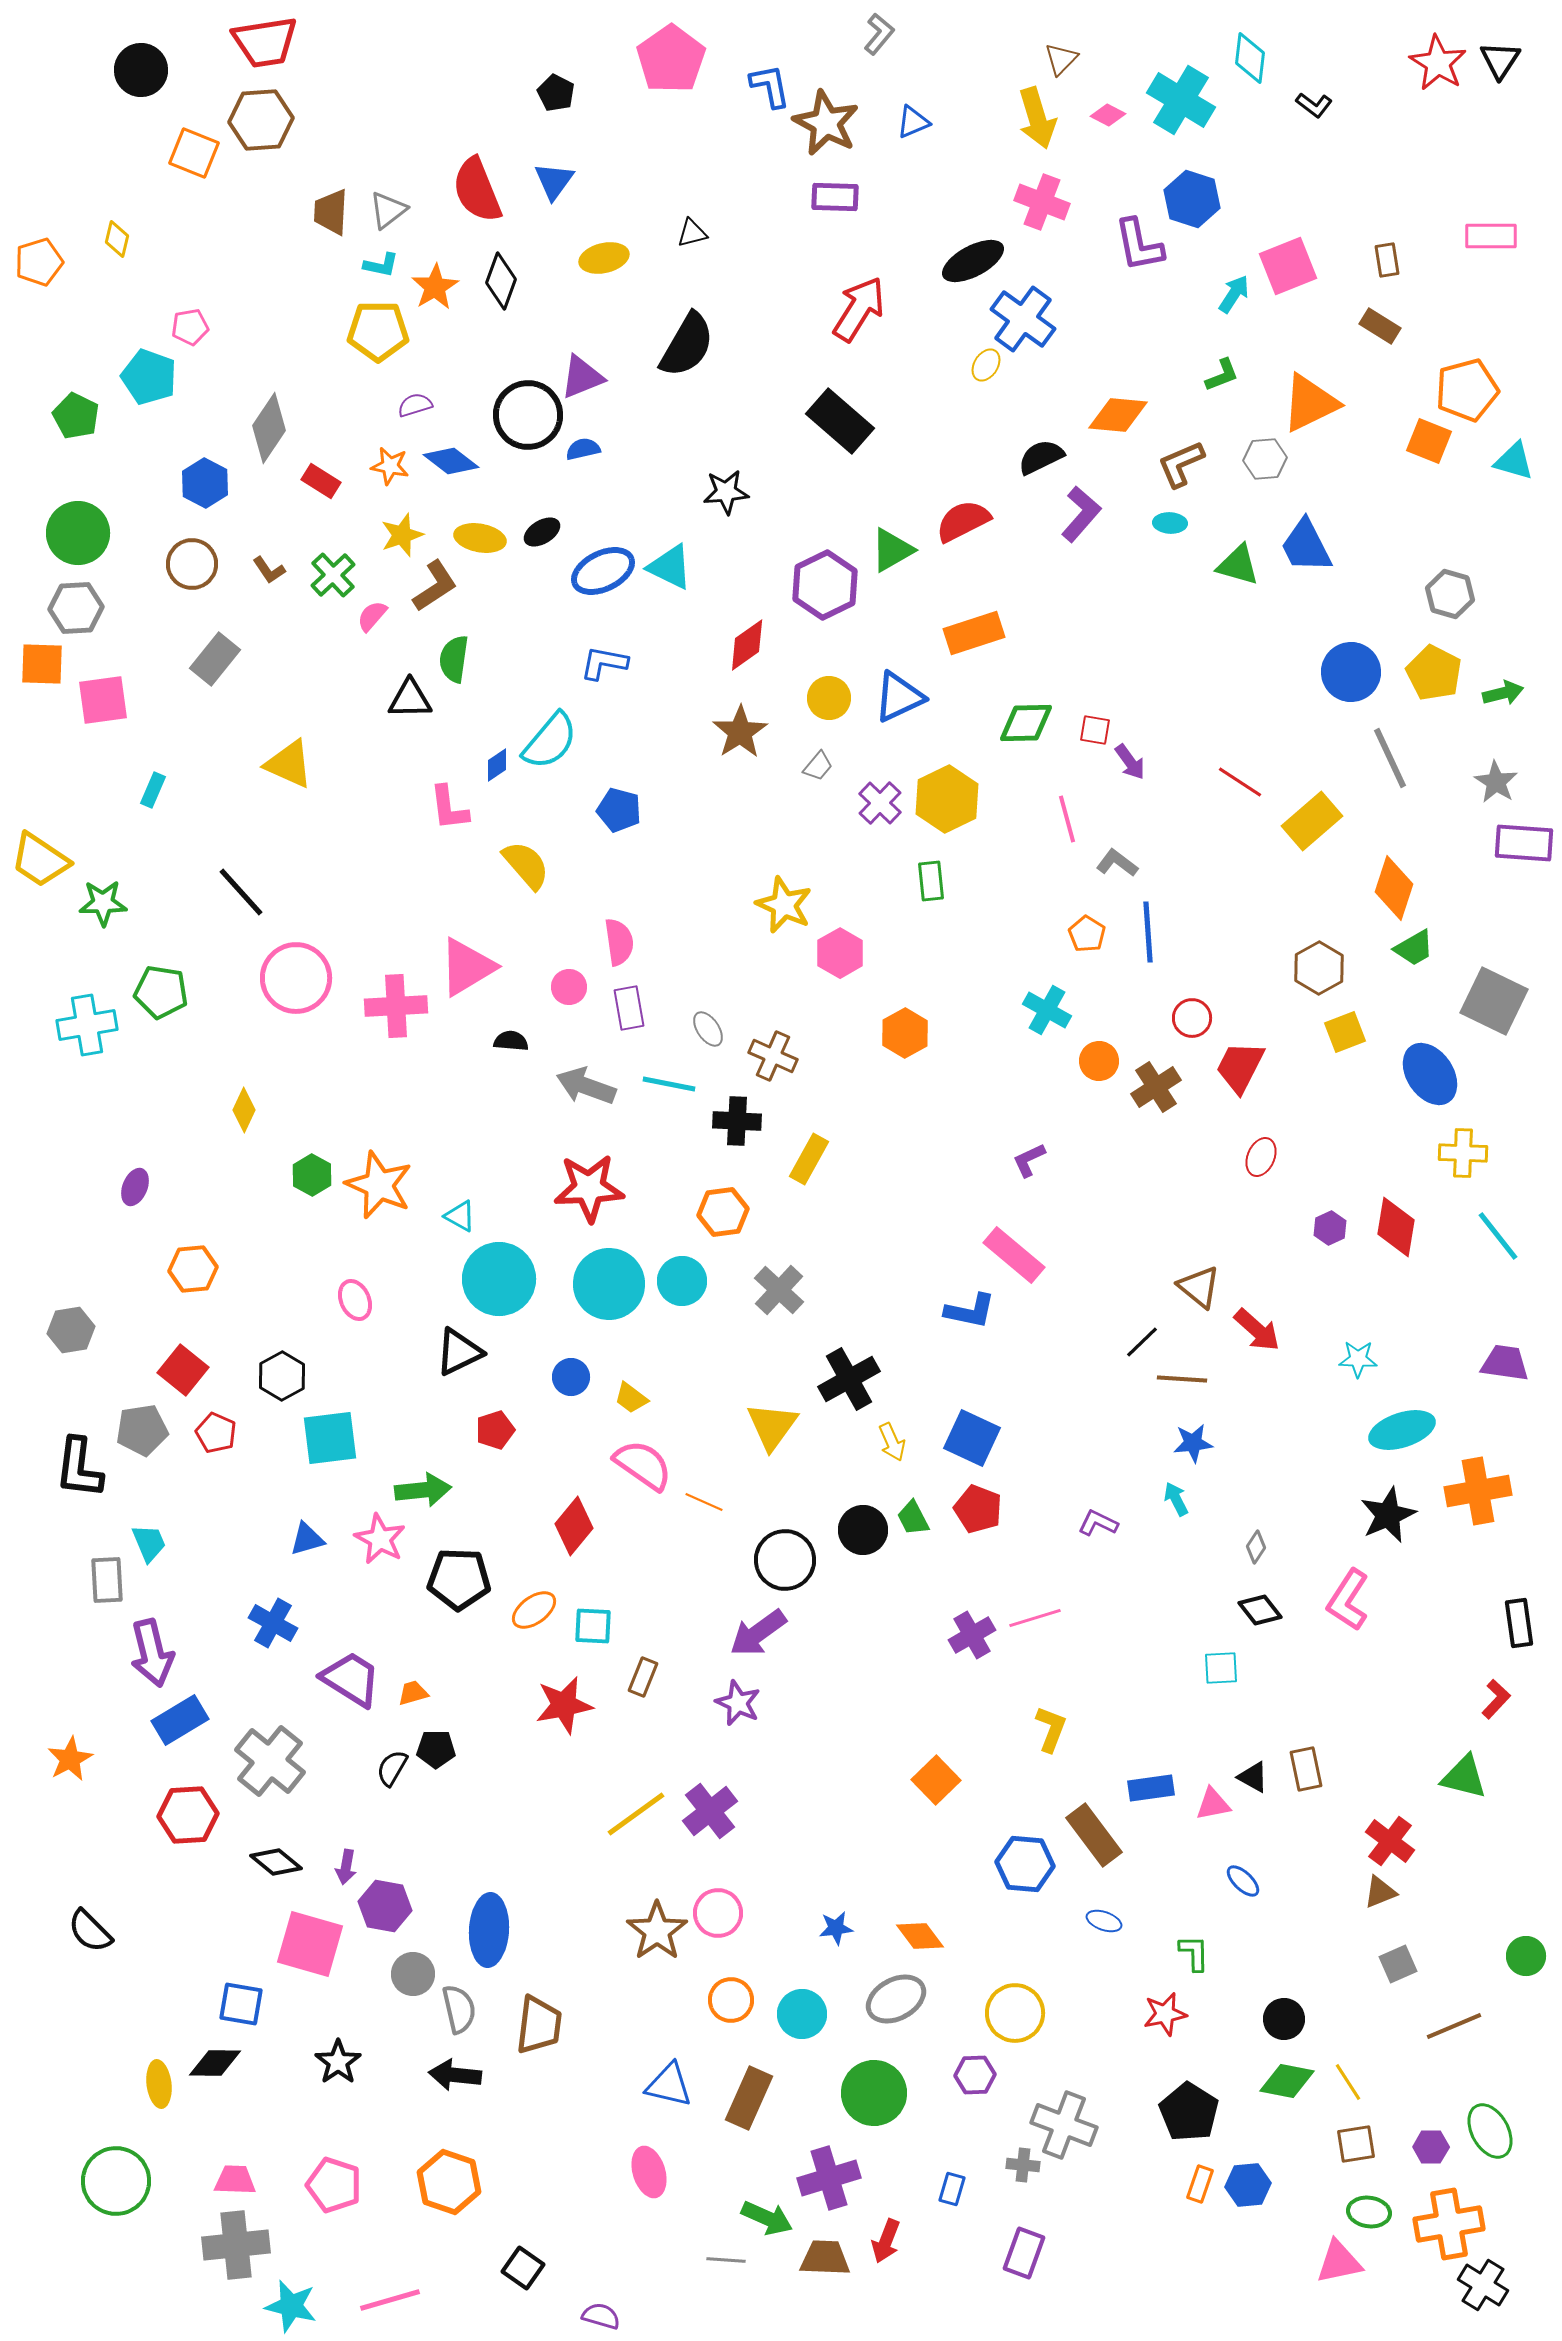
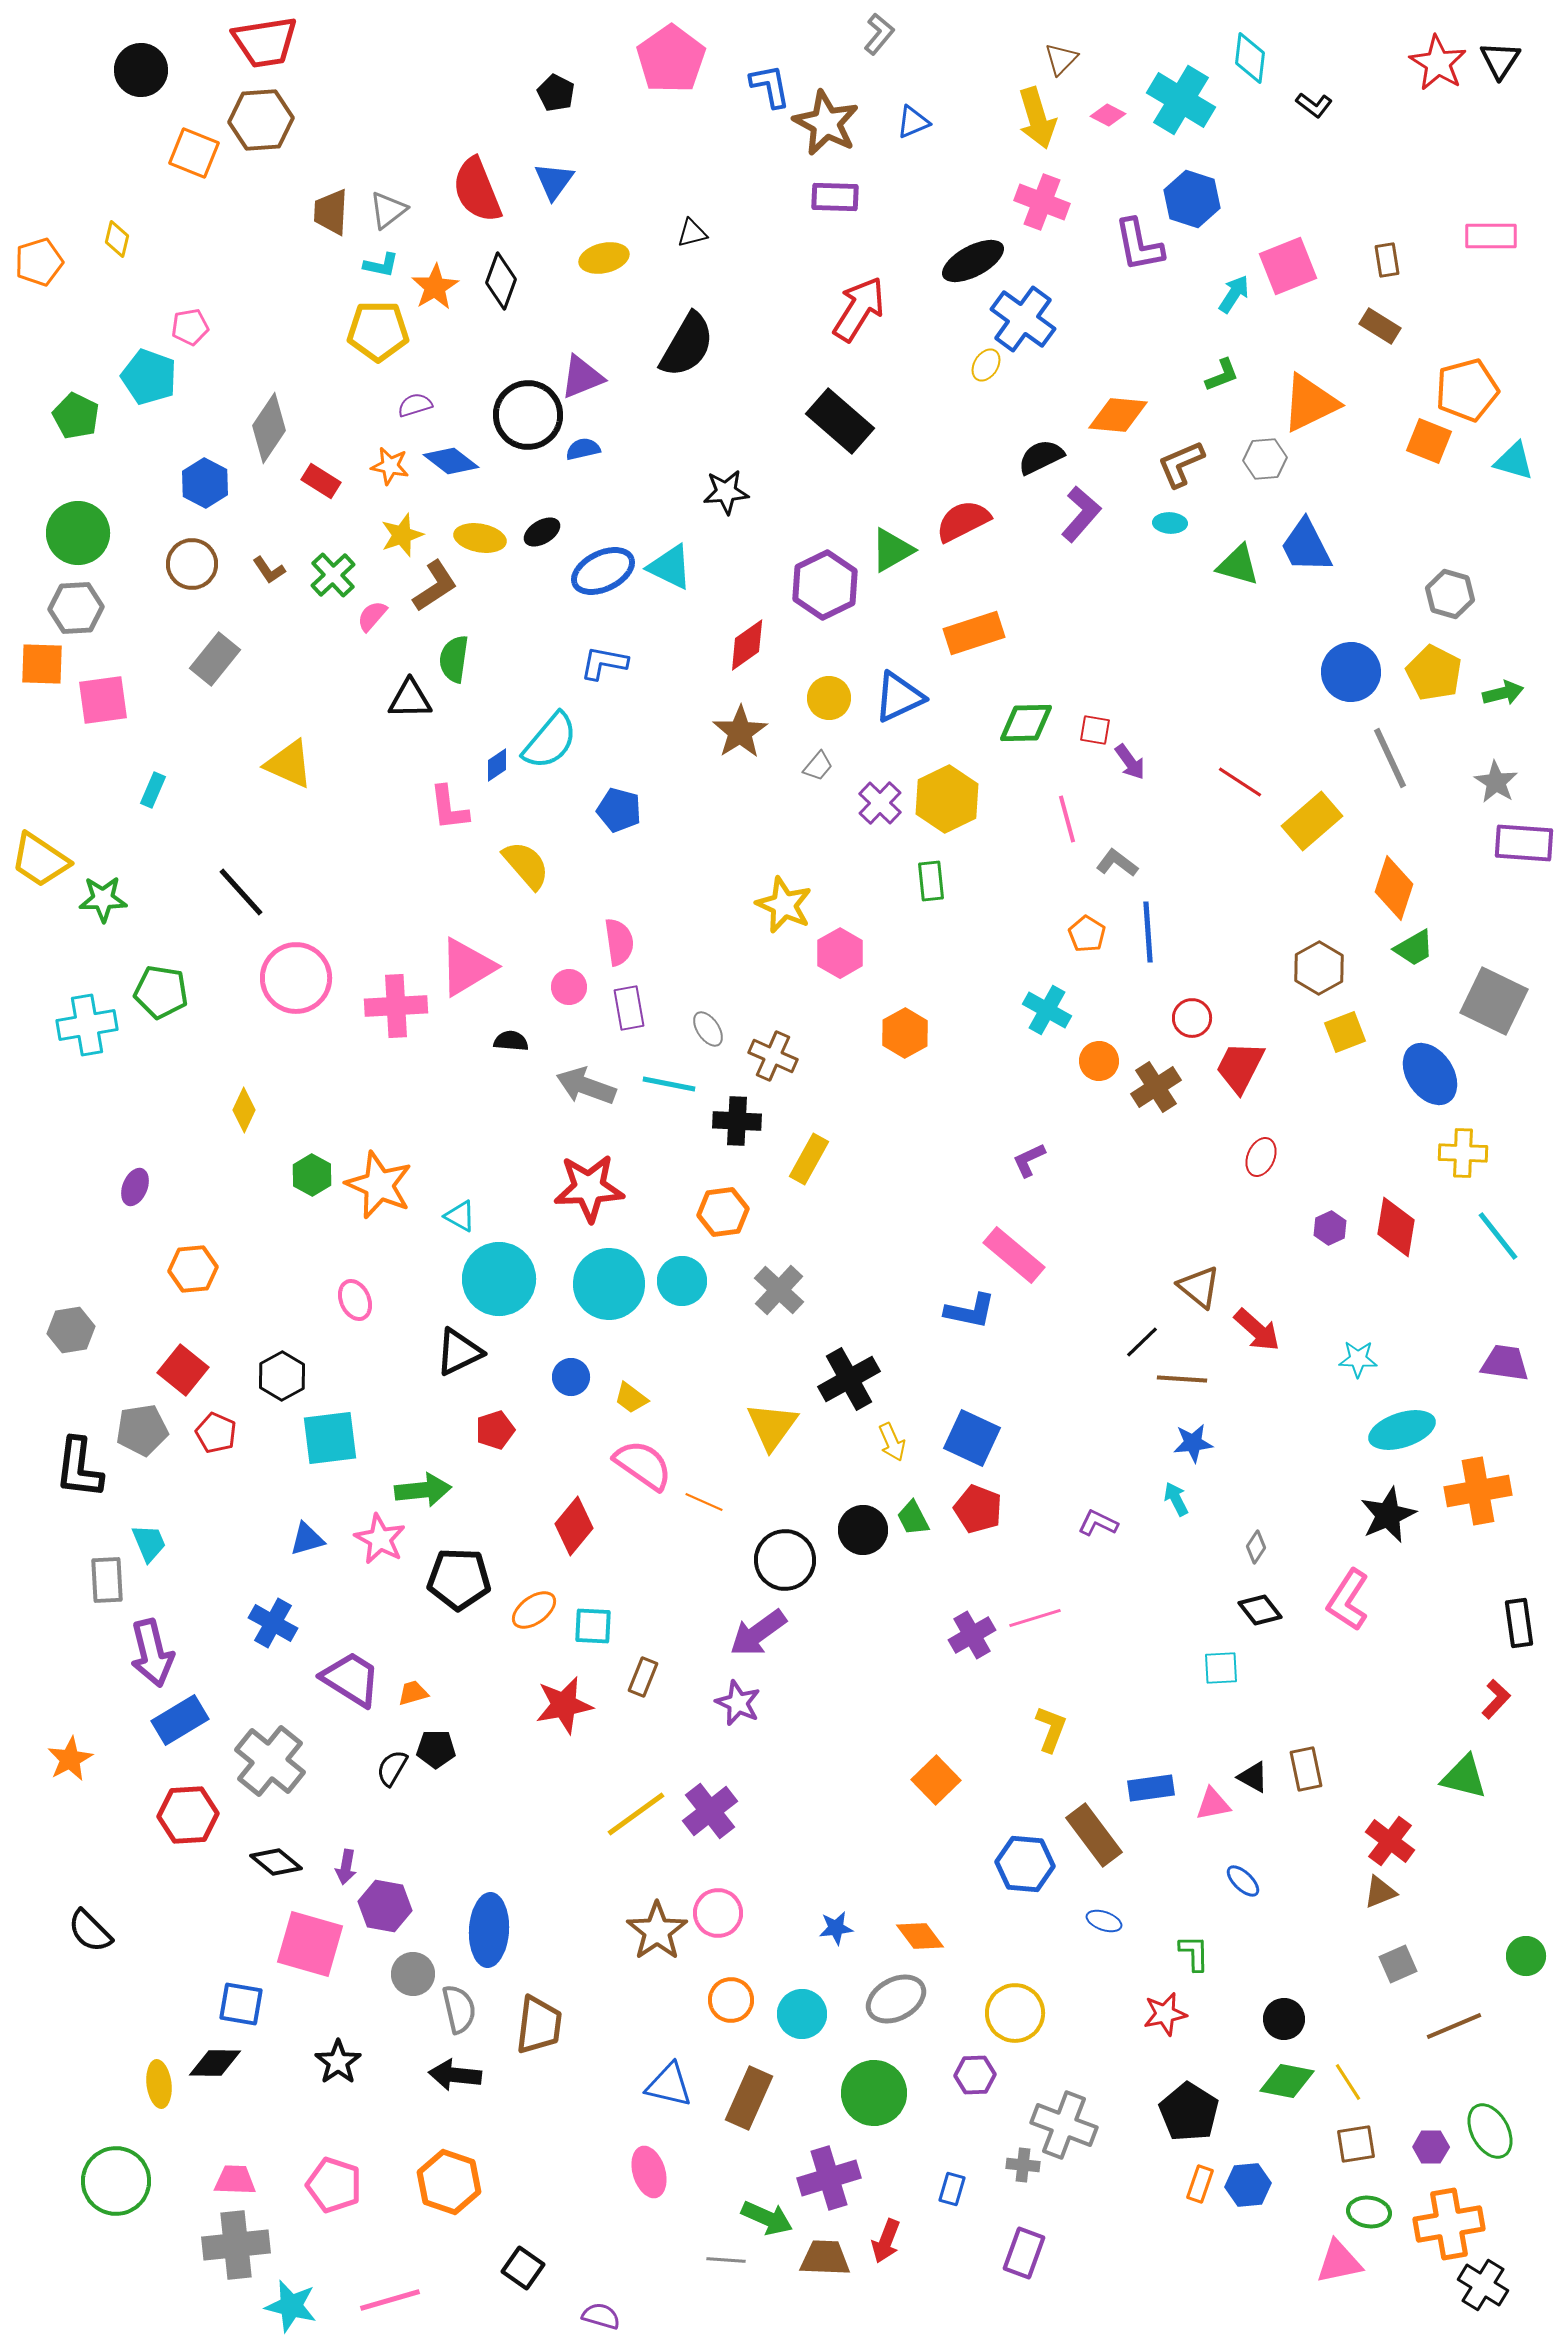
green star at (103, 903): moved 4 px up
